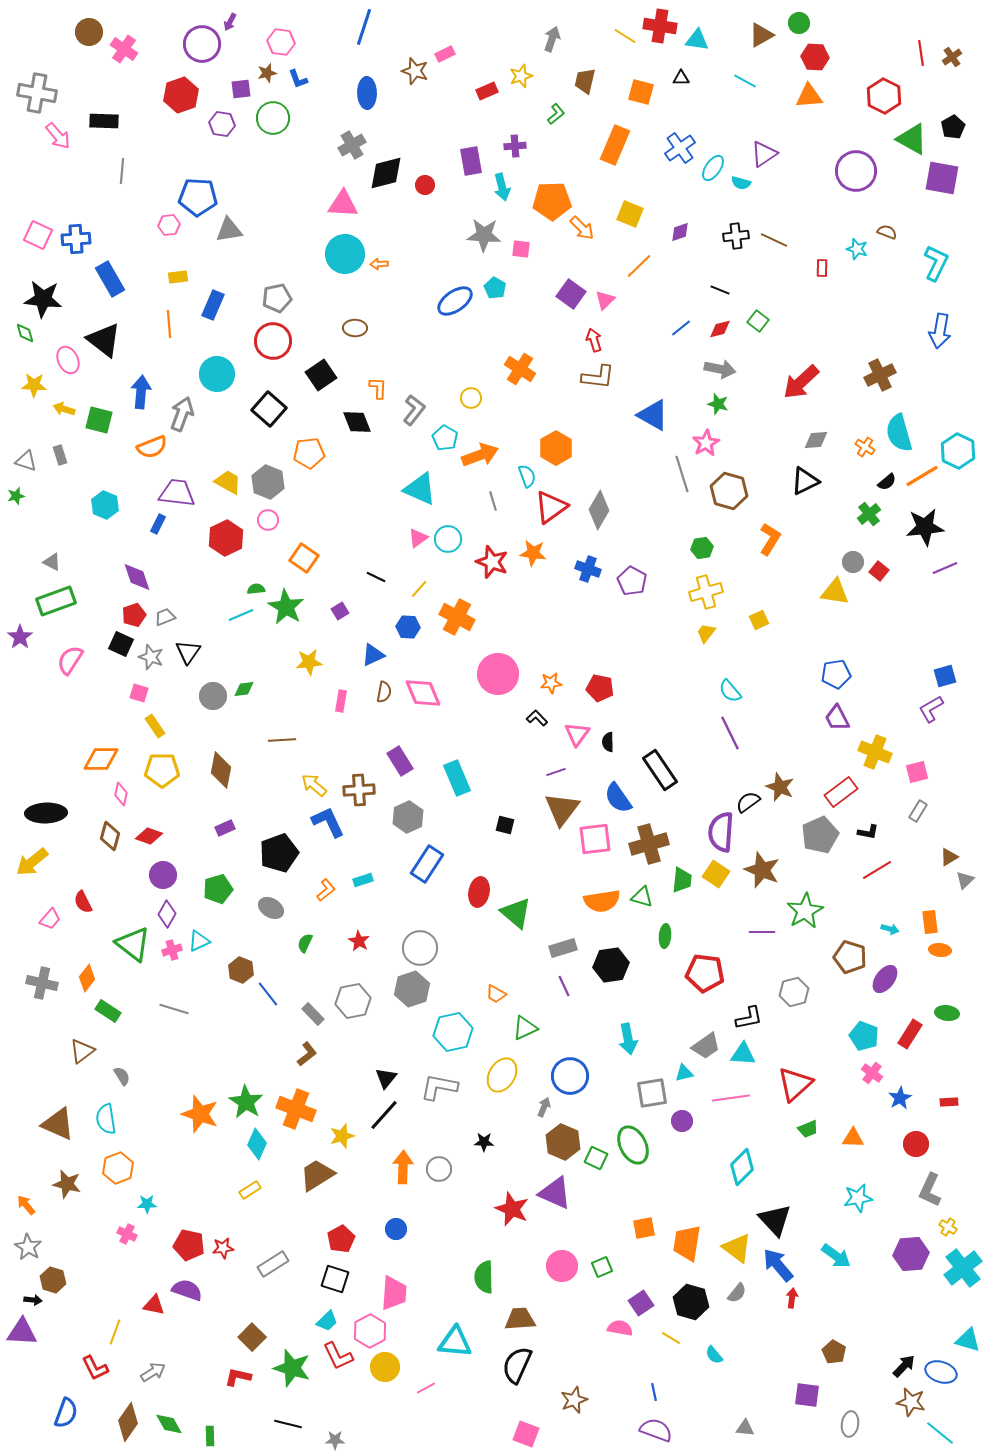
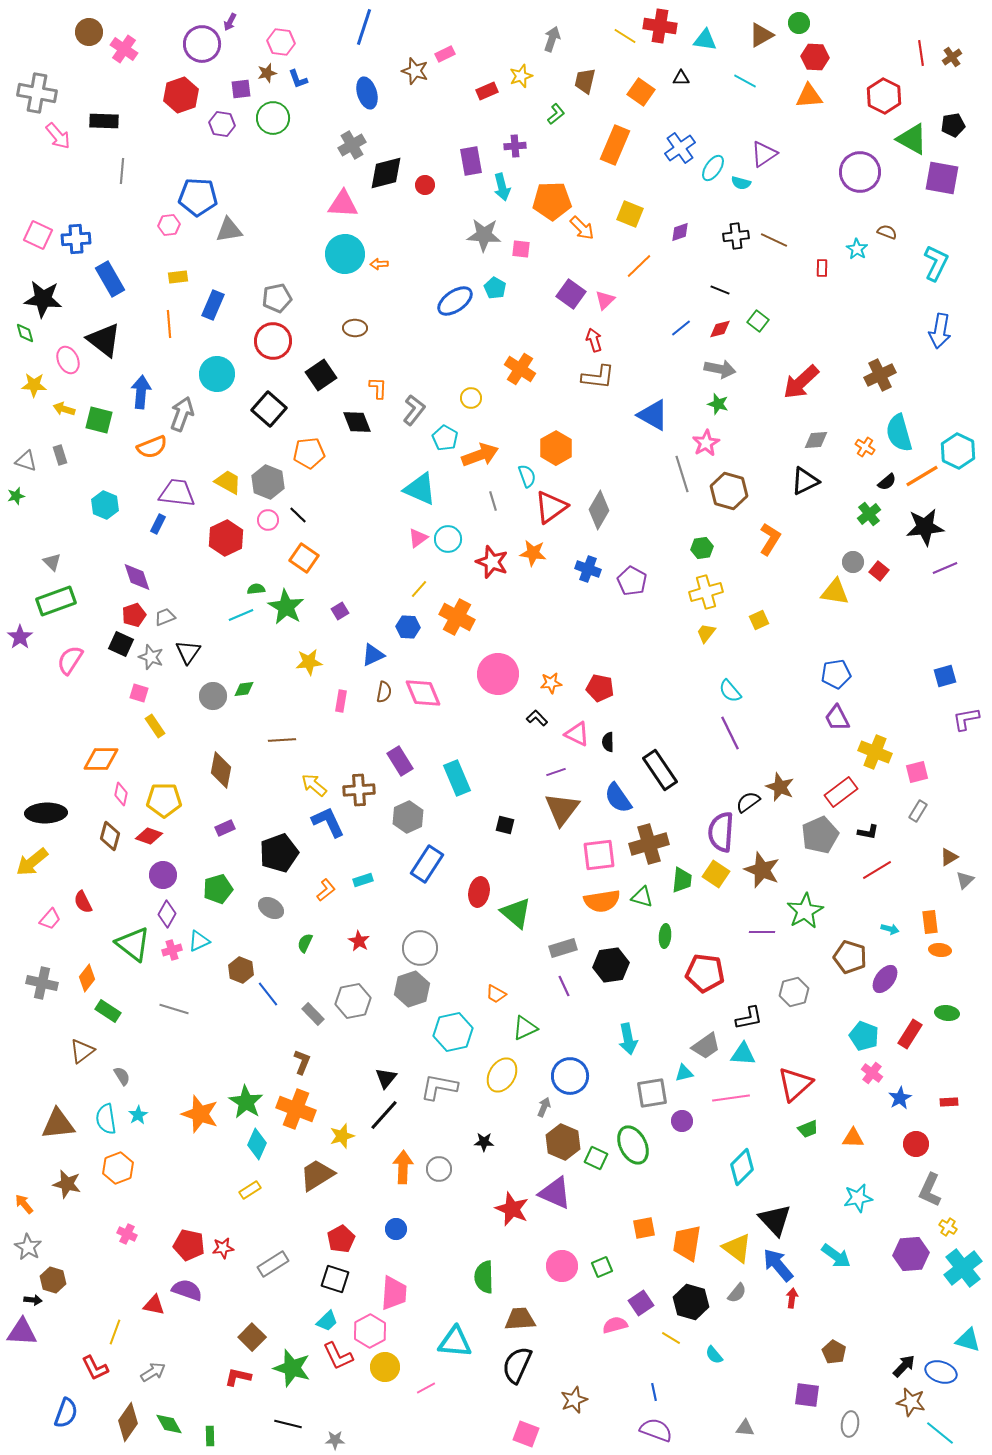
cyan triangle at (697, 40): moved 8 px right
orange square at (641, 92): rotated 20 degrees clockwise
blue ellipse at (367, 93): rotated 16 degrees counterclockwise
black pentagon at (953, 127): moved 2 px up; rotated 20 degrees clockwise
purple circle at (856, 171): moved 4 px right, 1 px down
cyan star at (857, 249): rotated 15 degrees clockwise
gray triangle at (52, 562): rotated 18 degrees clockwise
black line at (376, 577): moved 78 px left, 62 px up; rotated 18 degrees clockwise
purple L-shape at (931, 709): moved 35 px right, 10 px down; rotated 20 degrees clockwise
pink triangle at (577, 734): rotated 40 degrees counterclockwise
yellow pentagon at (162, 770): moved 2 px right, 30 px down
pink square at (595, 839): moved 4 px right, 16 px down
brown L-shape at (307, 1054): moved 5 px left, 8 px down; rotated 30 degrees counterclockwise
brown triangle at (58, 1124): rotated 30 degrees counterclockwise
cyan star at (147, 1204): moved 9 px left, 89 px up; rotated 30 degrees counterclockwise
orange arrow at (26, 1205): moved 2 px left, 1 px up
pink semicircle at (620, 1328): moved 5 px left, 3 px up; rotated 25 degrees counterclockwise
